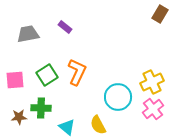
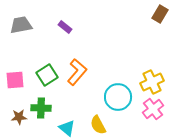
gray trapezoid: moved 7 px left, 9 px up
orange L-shape: rotated 16 degrees clockwise
cyan triangle: moved 1 px down
